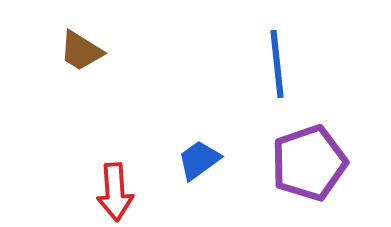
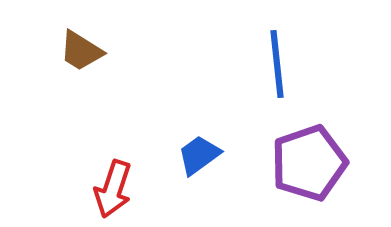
blue trapezoid: moved 5 px up
red arrow: moved 2 px left, 3 px up; rotated 22 degrees clockwise
